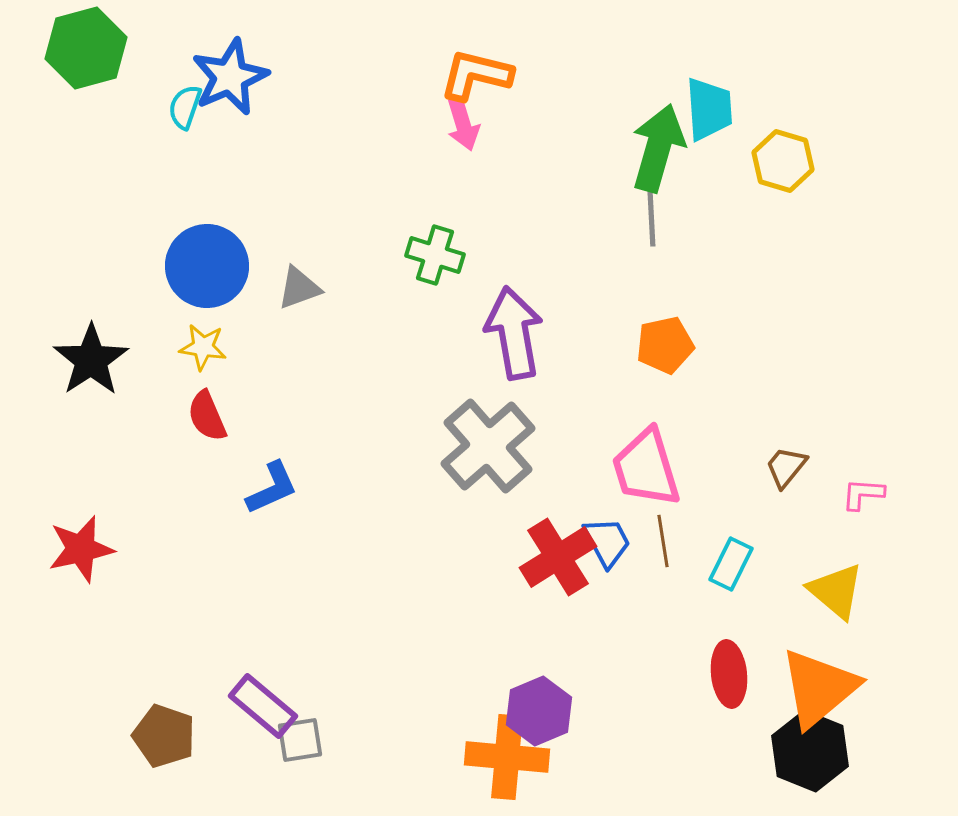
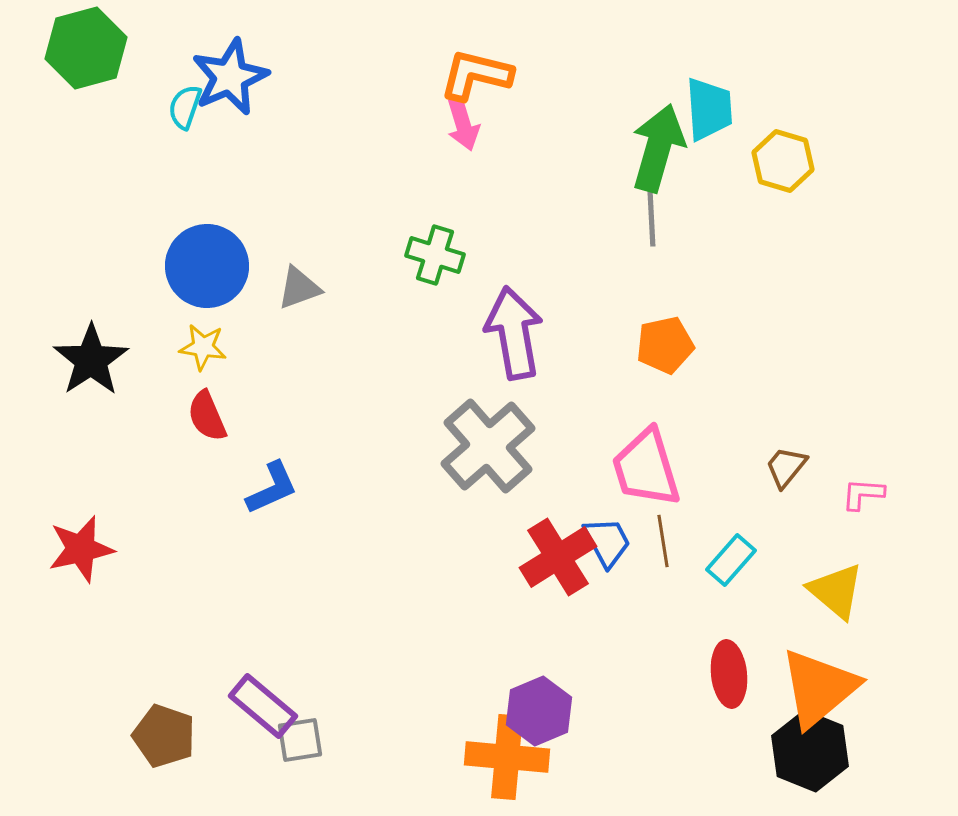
cyan rectangle: moved 4 px up; rotated 15 degrees clockwise
